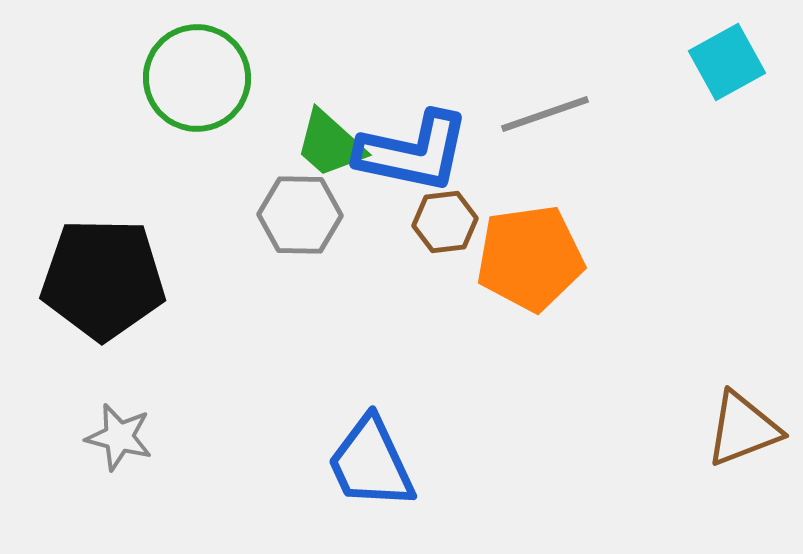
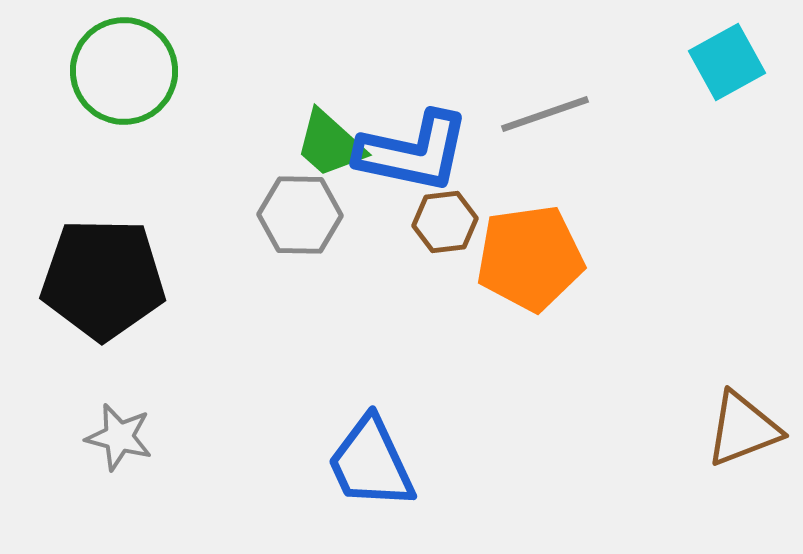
green circle: moved 73 px left, 7 px up
